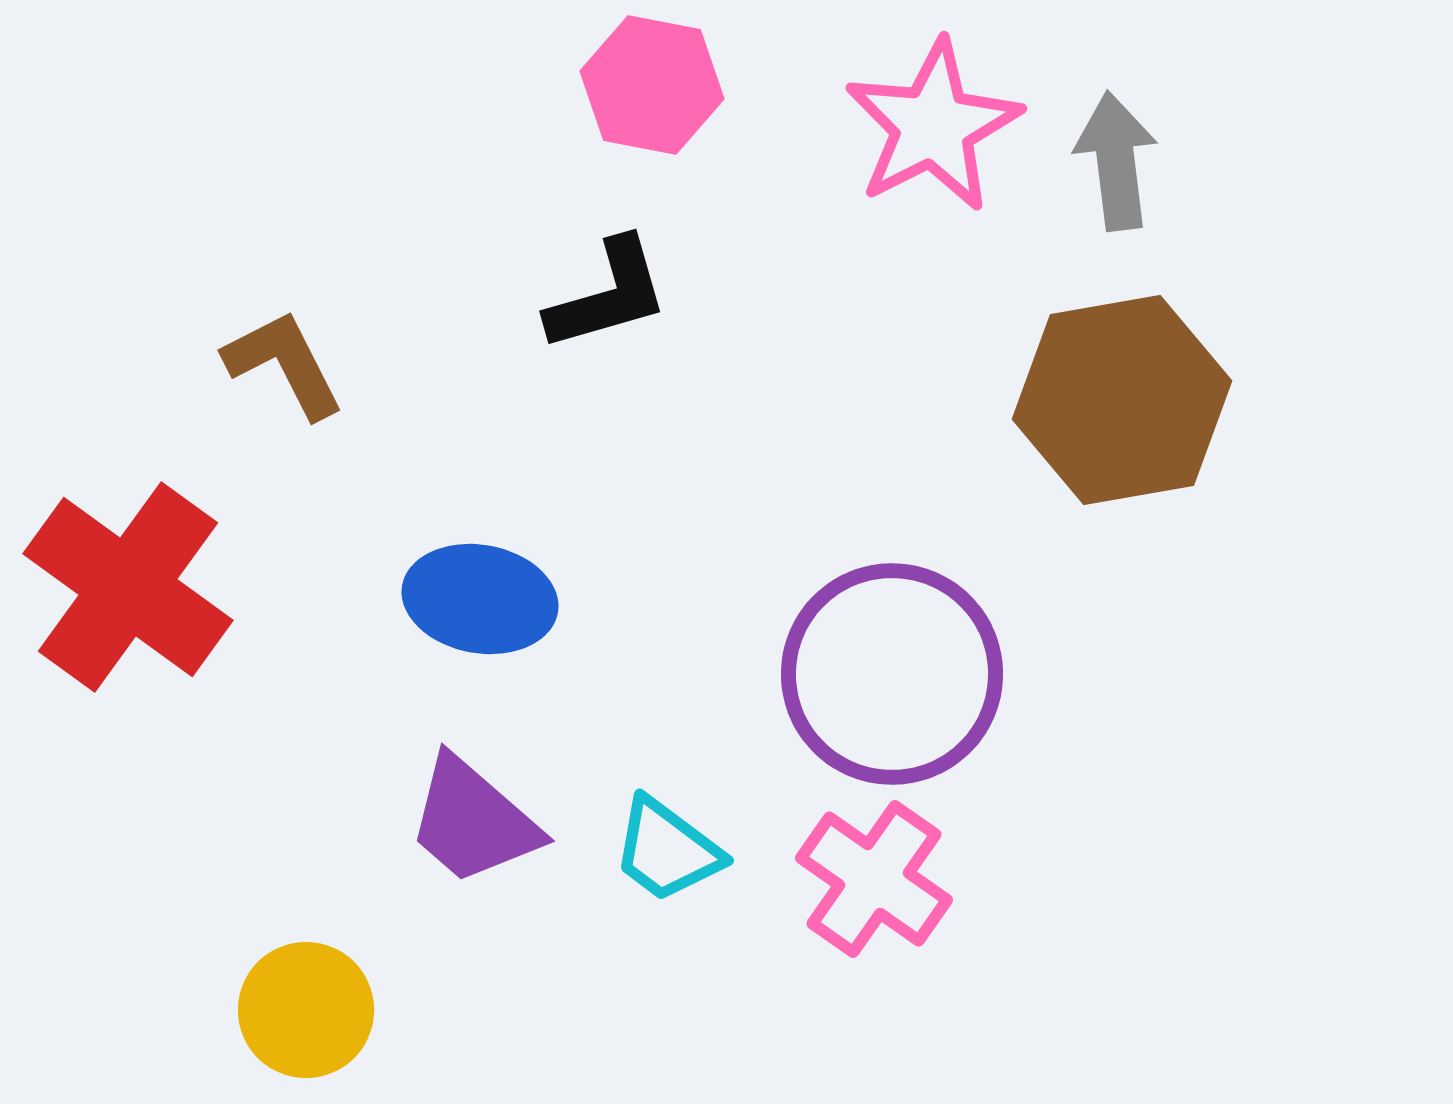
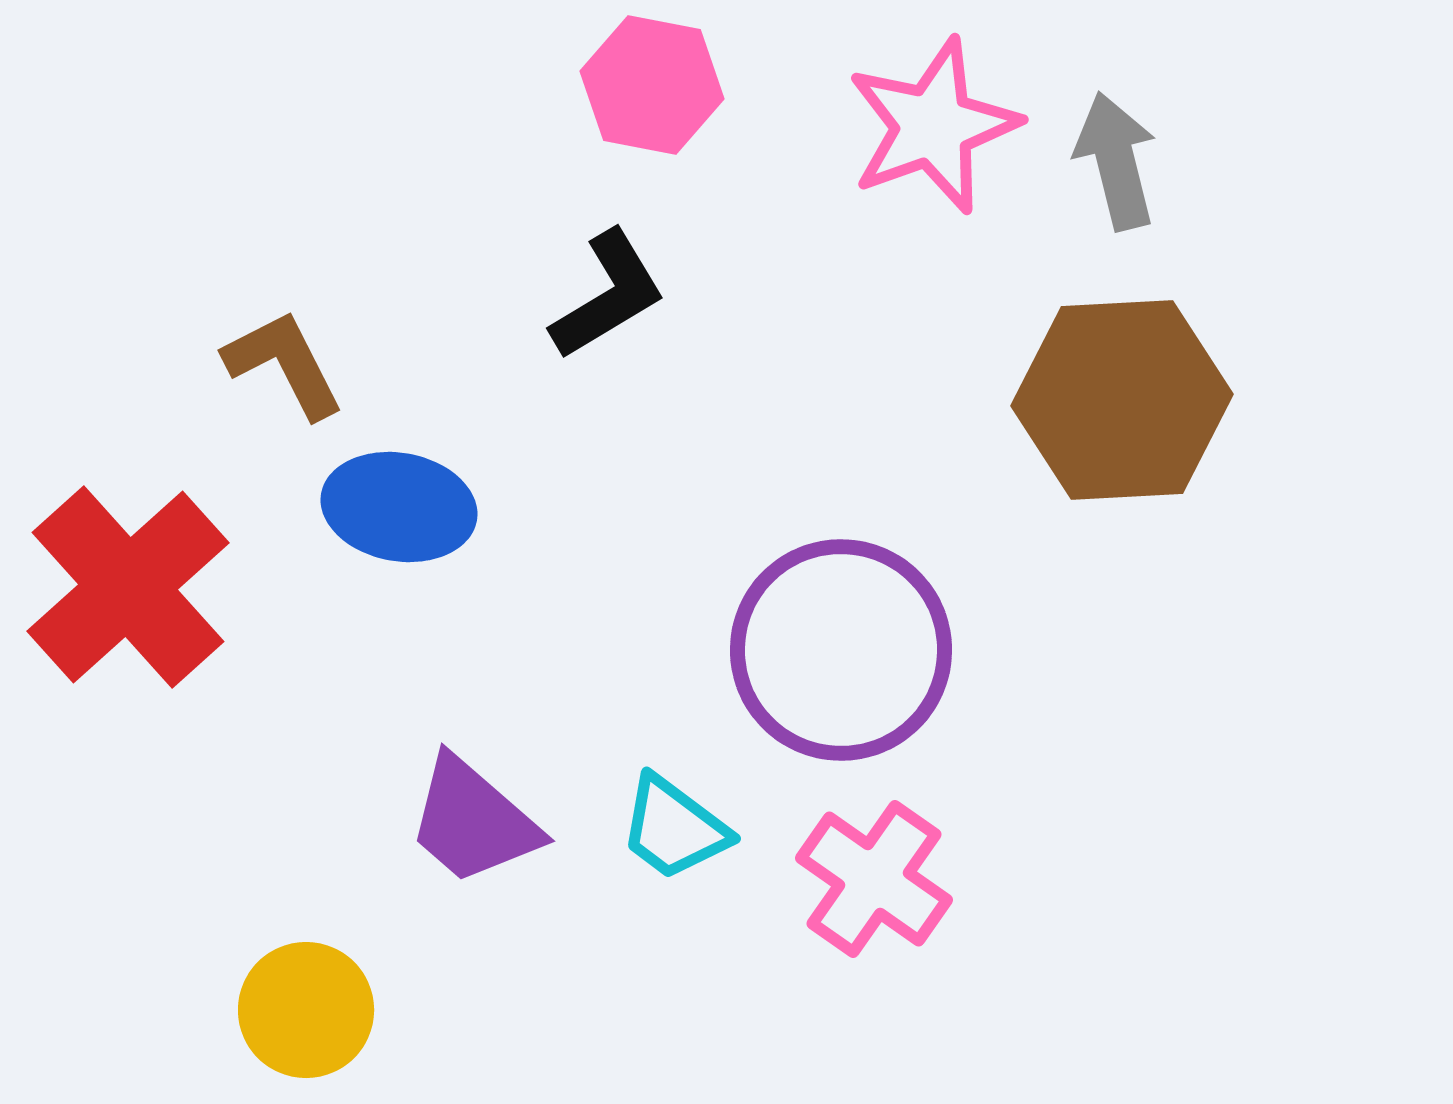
pink star: rotated 7 degrees clockwise
gray arrow: rotated 7 degrees counterclockwise
black L-shape: rotated 15 degrees counterclockwise
brown hexagon: rotated 7 degrees clockwise
red cross: rotated 12 degrees clockwise
blue ellipse: moved 81 px left, 92 px up
purple circle: moved 51 px left, 24 px up
cyan trapezoid: moved 7 px right, 22 px up
